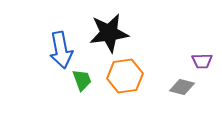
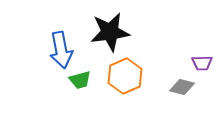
black star: moved 1 px right, 1 px up
purple trapezoid: moved 2 px down
orange hexagon: rotated 16 degrees counterclockwise
green trapezoid: moved 2 px left; rotated 95 degrees clockwise
